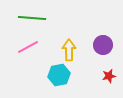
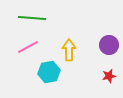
purple circle: moved 6 px right
cyan hexagon: moved 10 px left, 3 px up
